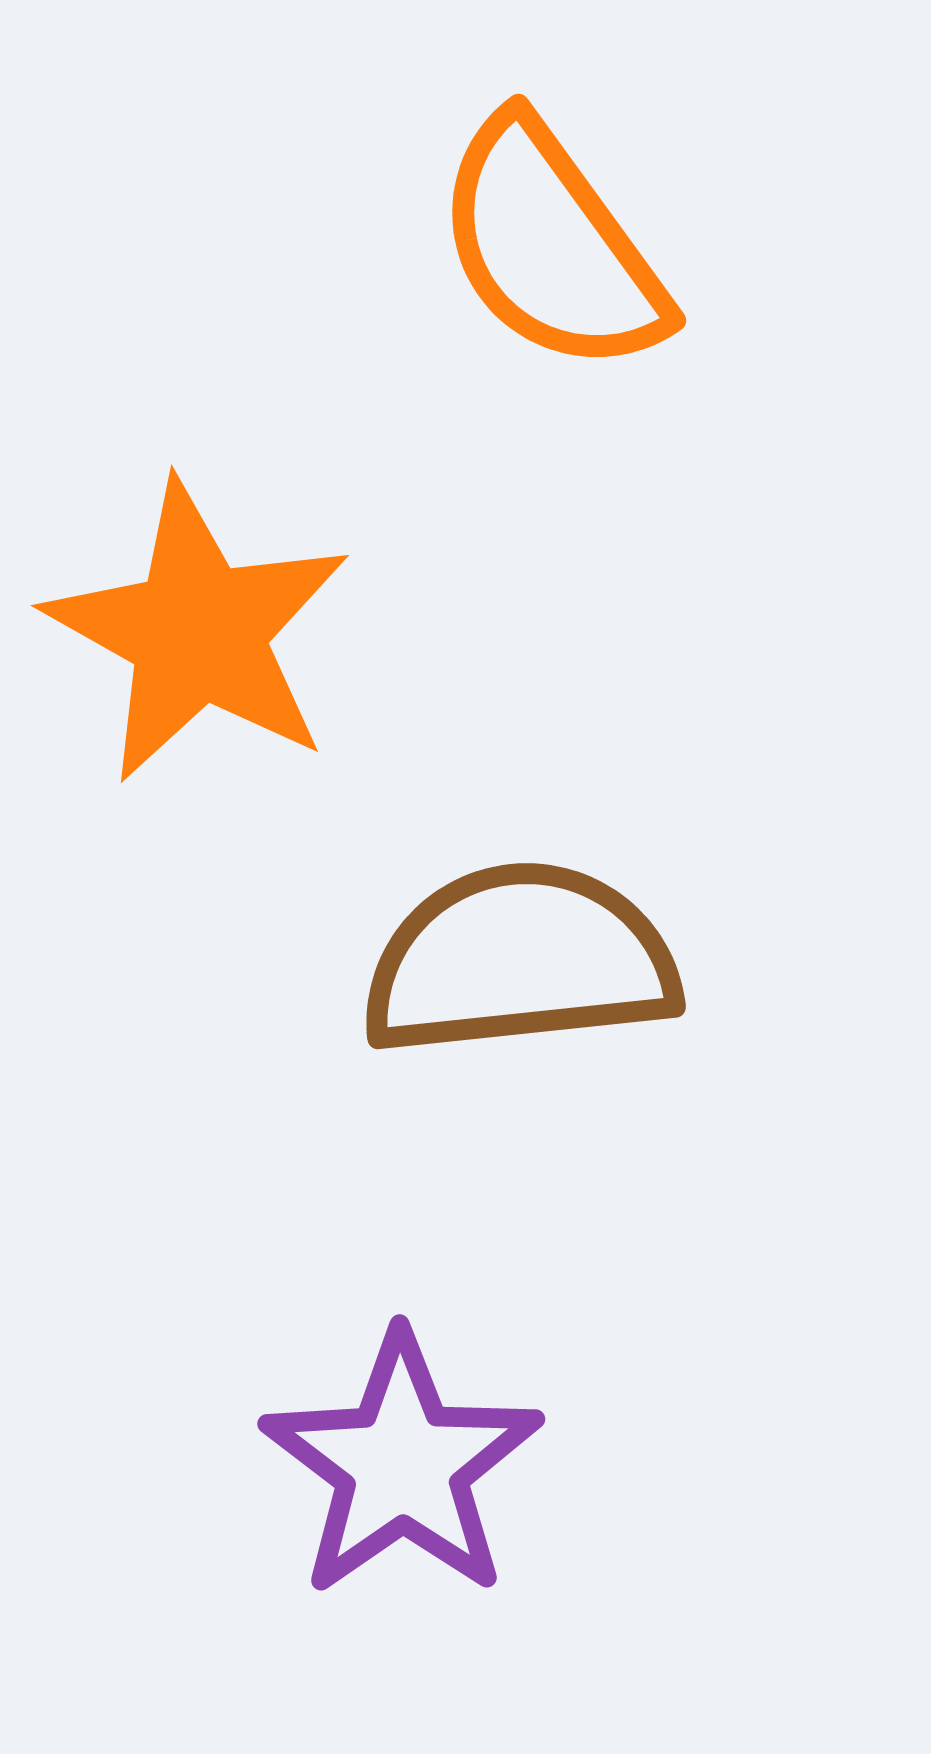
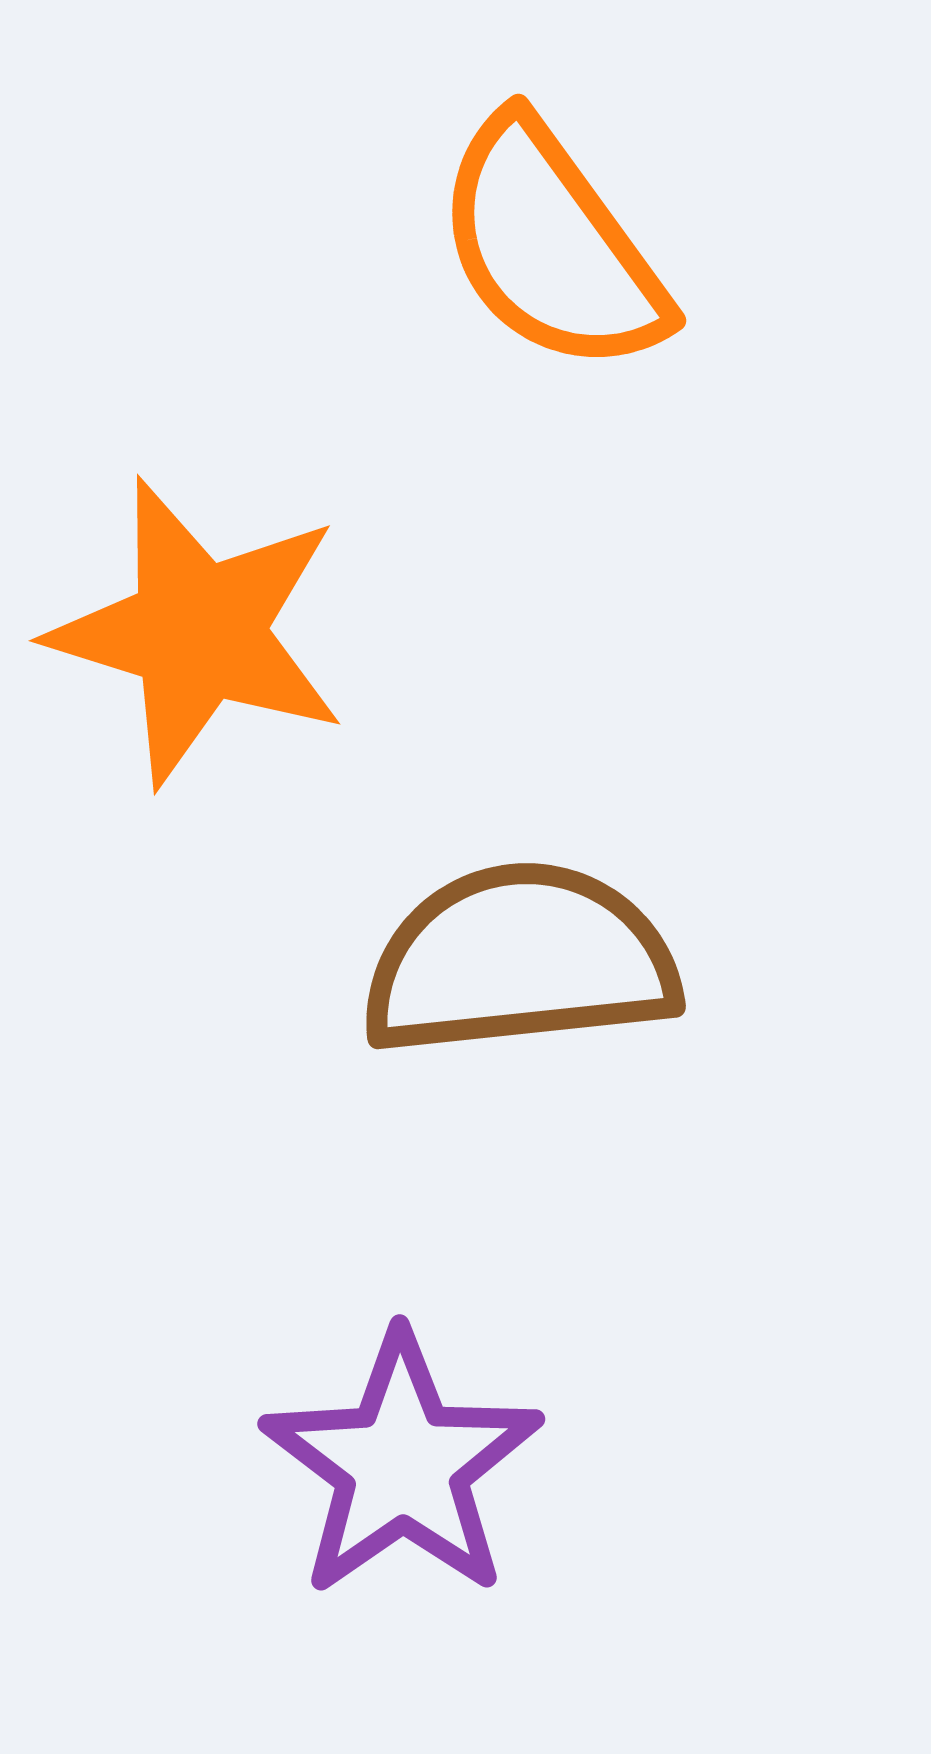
orange star: rotated 12 degrees counterclockwise
